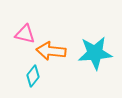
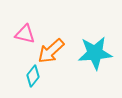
orange arrow: rotated 48 degrees counterclockwise
